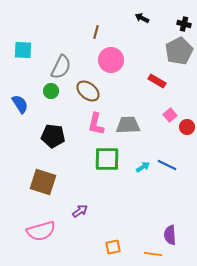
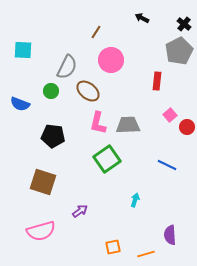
black cross: rotated 24 degrees clockwise
brown line: rotated 16 degrees clockwise
gray semicircle: moved 6 px right
red rectangle: rotated 66 degrees clockwise
blue semicircle: rotated 144 degrees clockwise
pink L-shape: moved 2 px right, 1 px up
green square: rotated 36 degrees counterclockwise
cyan arrow: moved 8 px left, 33 px down; rotated 40 degrees counterclockwise
orange line: moved 7 px left; rotated 24 degrees counterclockwise
